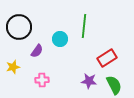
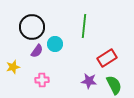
black circle: moved 13 px right
cyan circle: moved 5 px left, 5 px down
